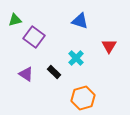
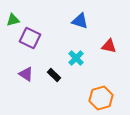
green triangle: moved 2 px left
purple square: moved 4 px left, 1 px down; rotated 10 degrees counterclockwise
red triangle: rotated 49 degrees counterclockwise
black rectangle: moved 3 px down
orange hexagon: moved 18 px right
